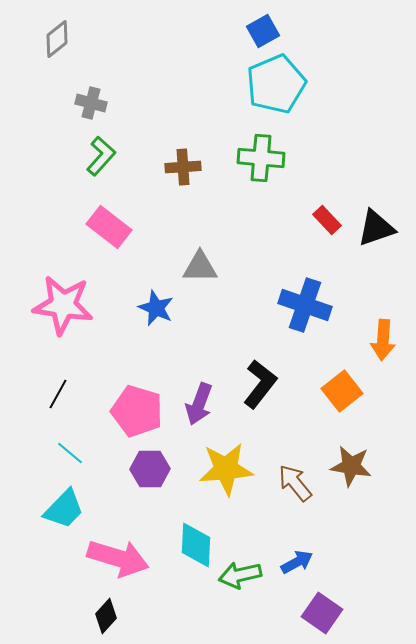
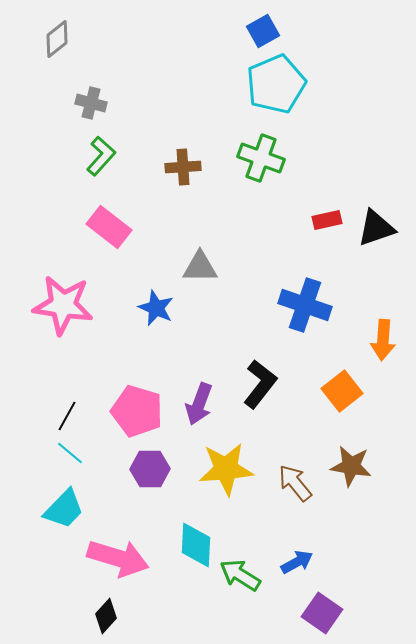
green cross: rotated 15 degrees clockwise
red rectangle: rotated 60 degrees counterclockwise
black line: moved 9 px right, 22 px down
green arrow: rotated 45 degrees clockwise
